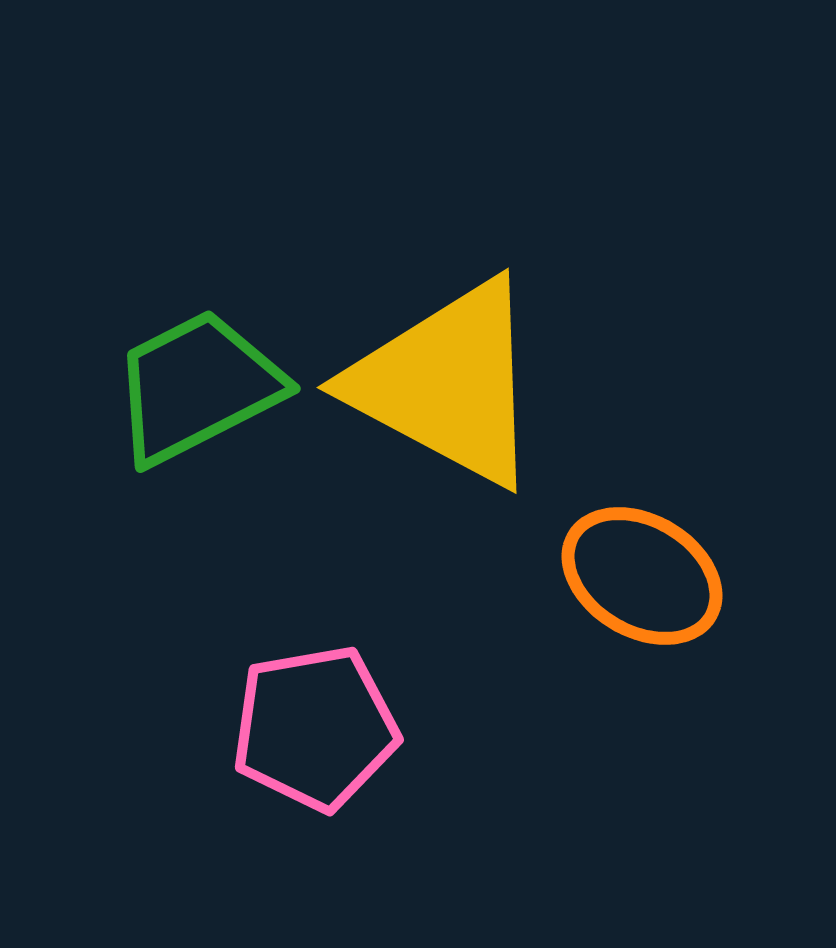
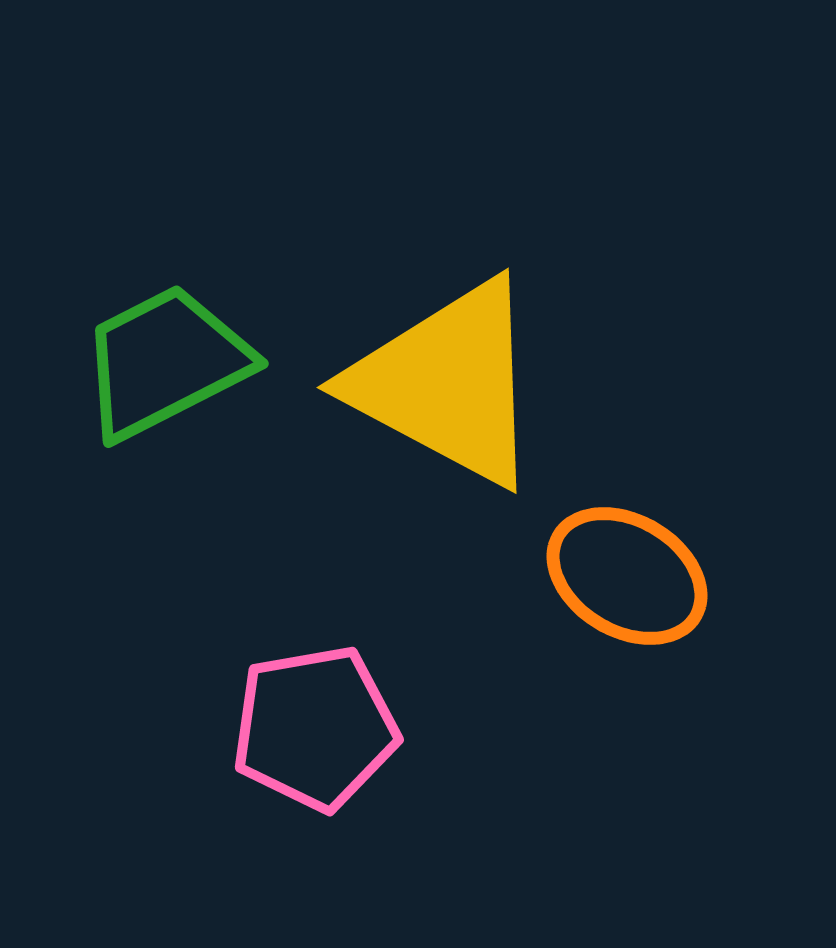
green trapezoid: moved 32 px left, 25 px up
orange ellipse: moved 15 px left
